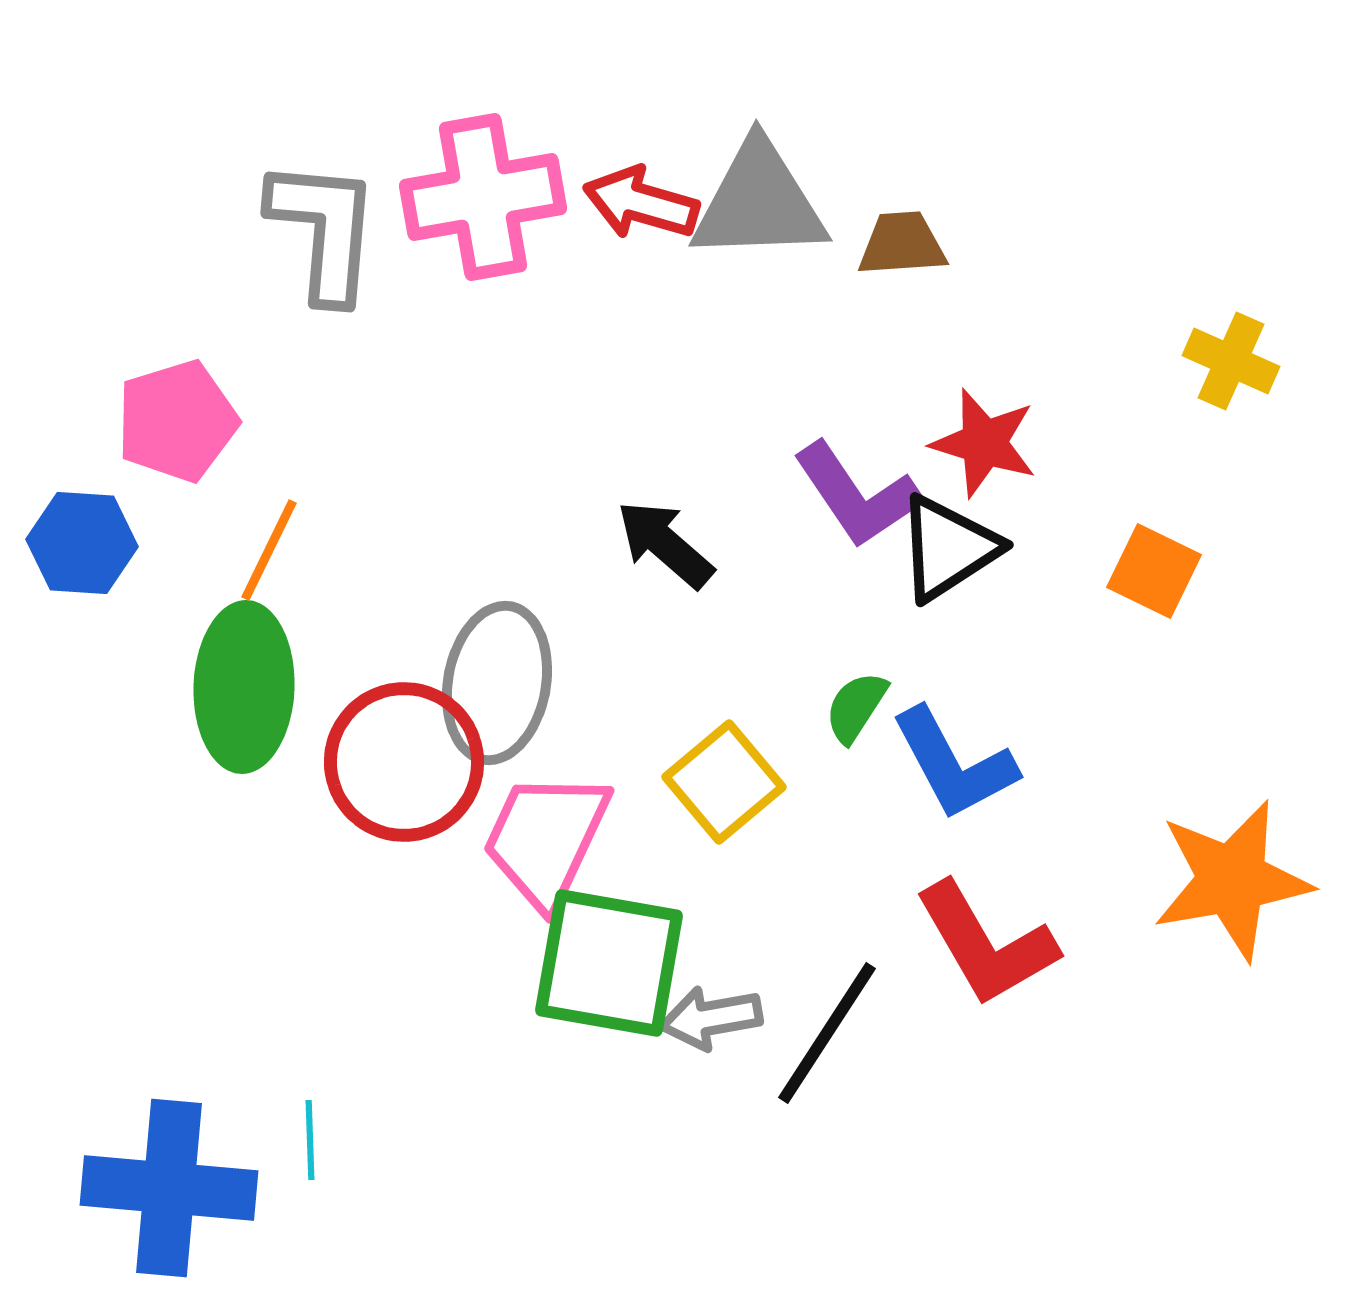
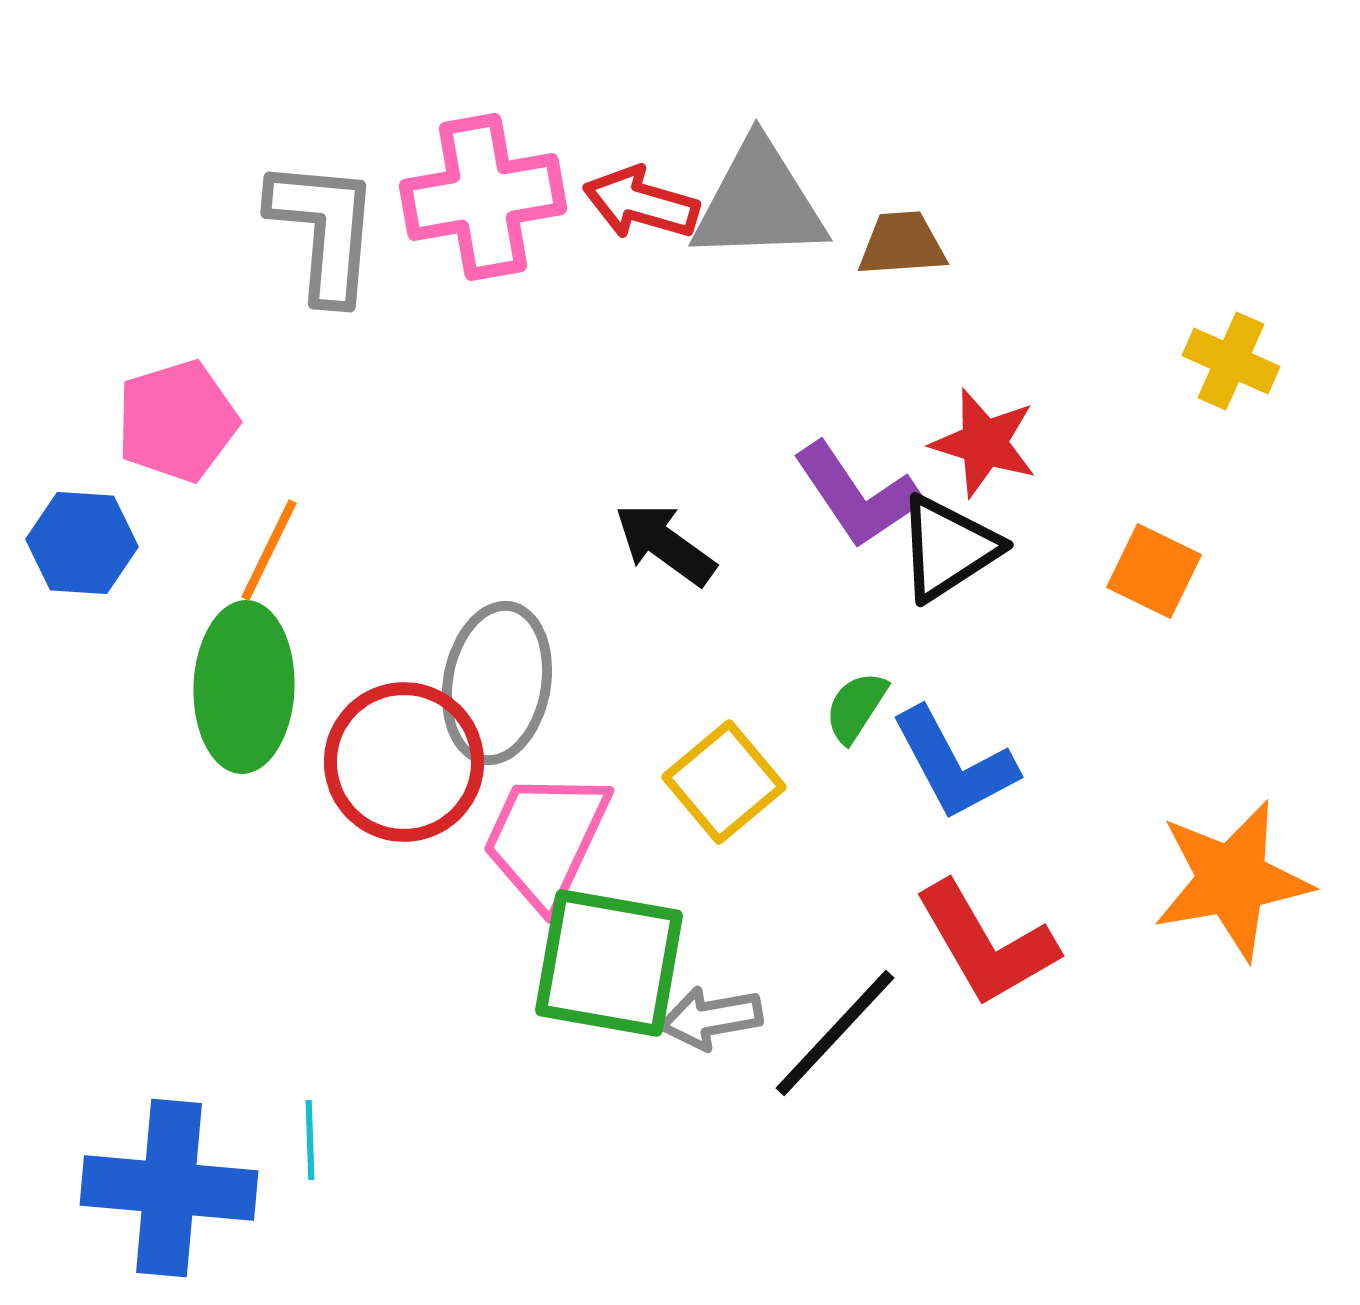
black arrow: rotated 5 degrees counterclockwise
black line: moved 8 px right; rotated 10 degrees clockwise
